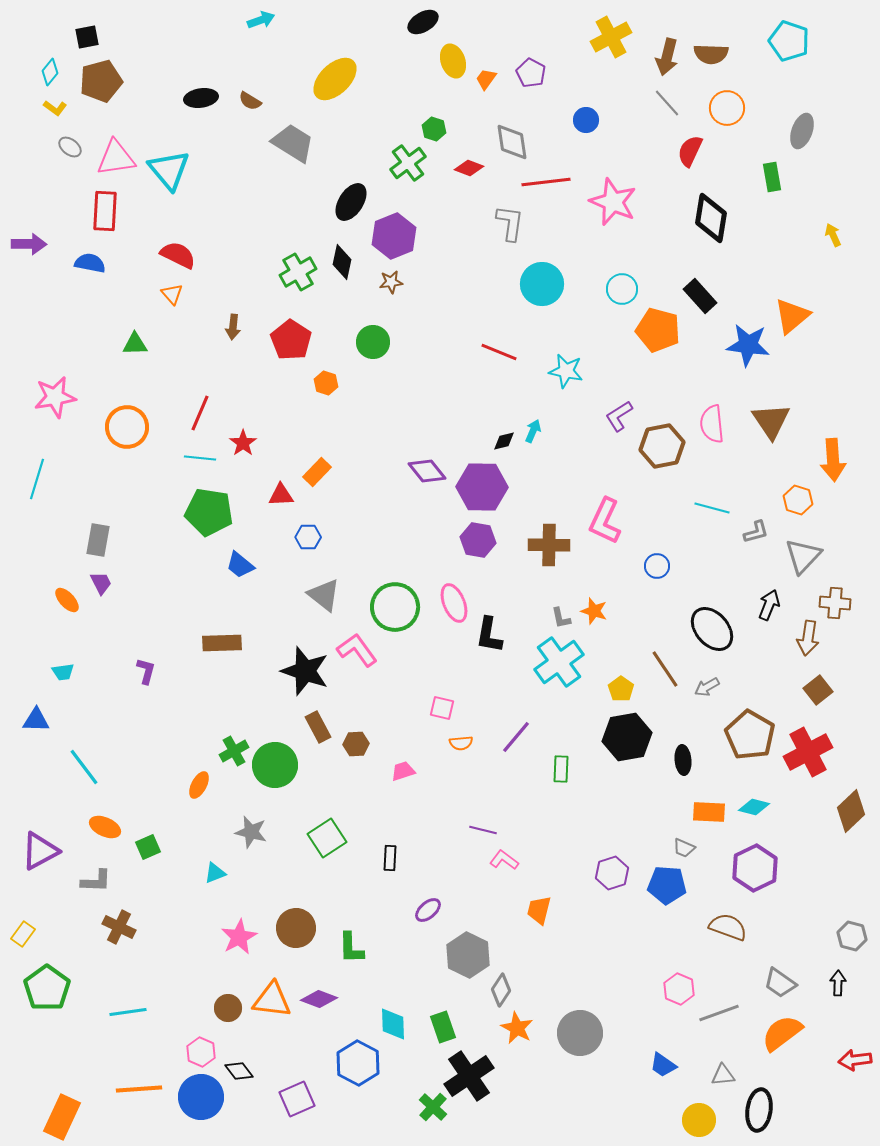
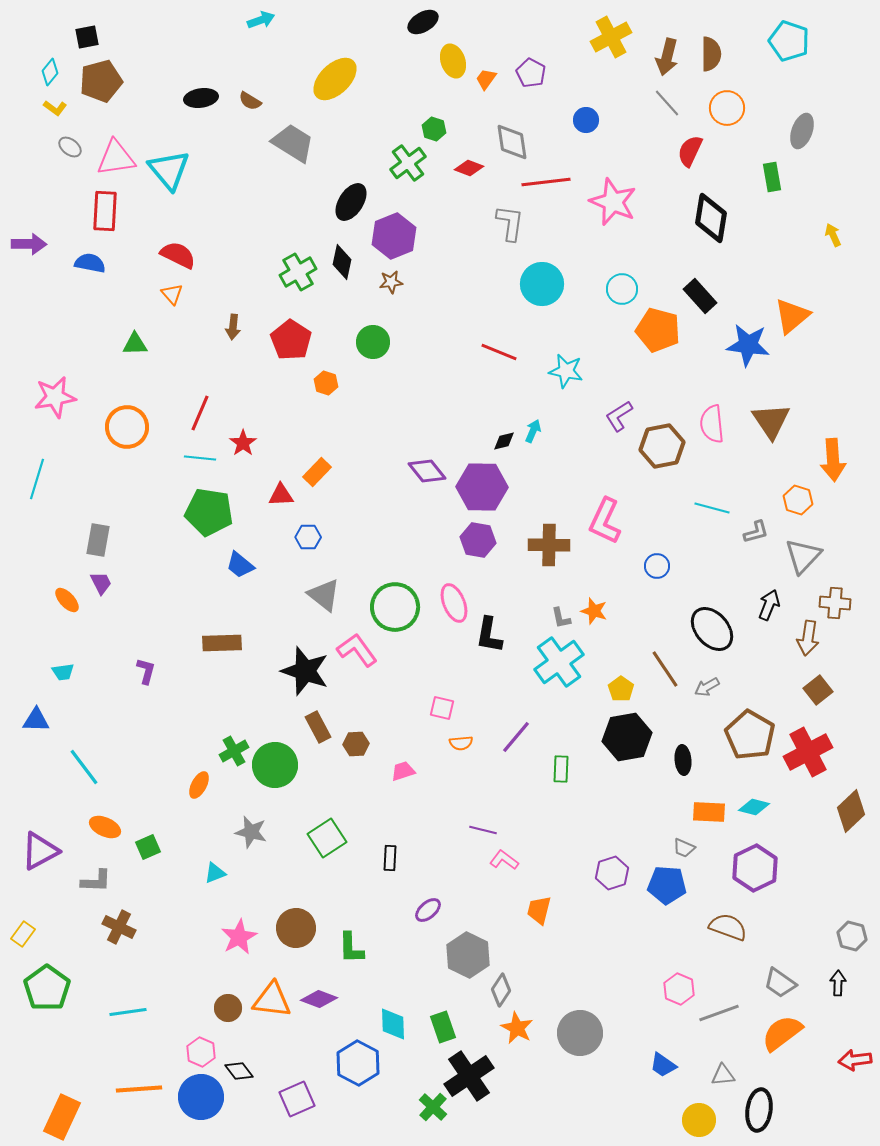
brown semicircle at (711, 54): rotated 92 degrees counterclockwise
